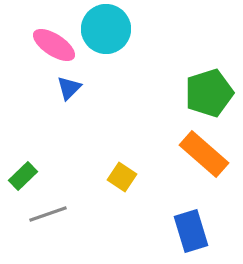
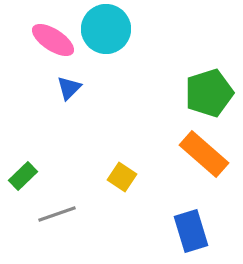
pink ellipse: moved 1 px left, 5 px up
gray line: moved 9 px right
